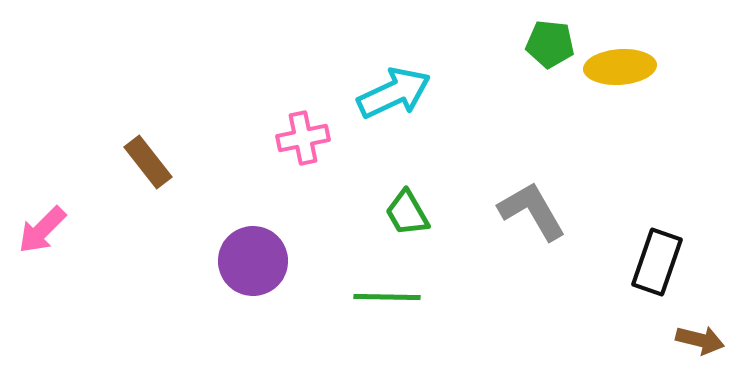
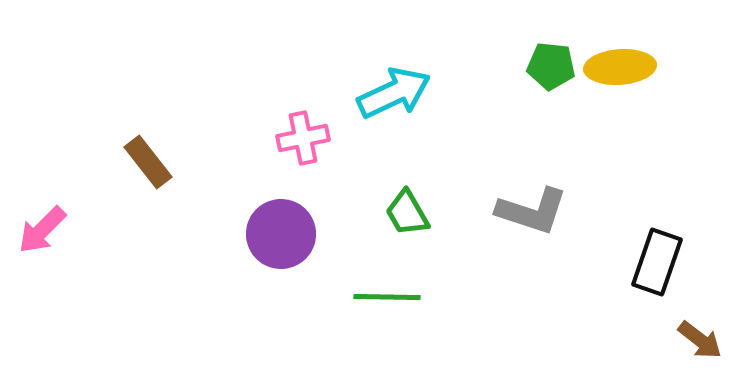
green pentagon: moved 1 px right, 22 px down
gray L-shape: rotated 138 degrees clockwise
purple circle: moved 28 px right, 27 px up
brown arrow: rotated 24 degrees clockwise
